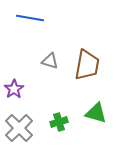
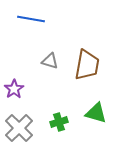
blue line: moved 1 px right, 1 px down
